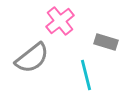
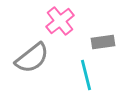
gray rectangle: moved 3 px left; rotated 25 degrees counterclockwise
